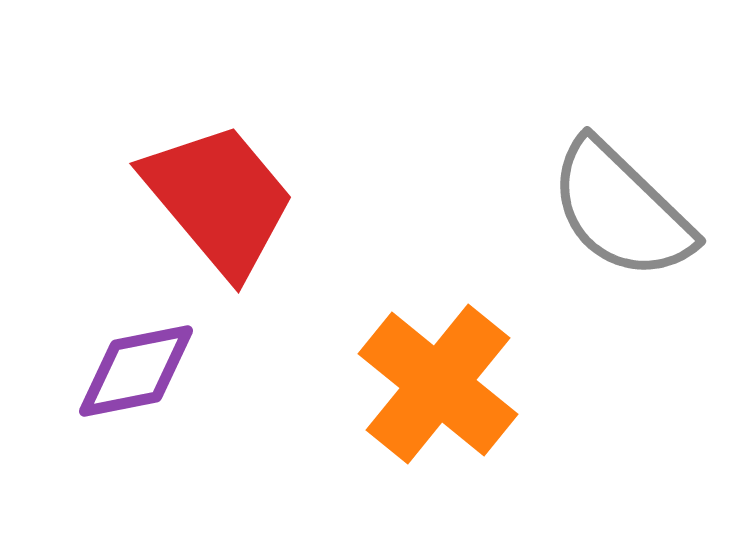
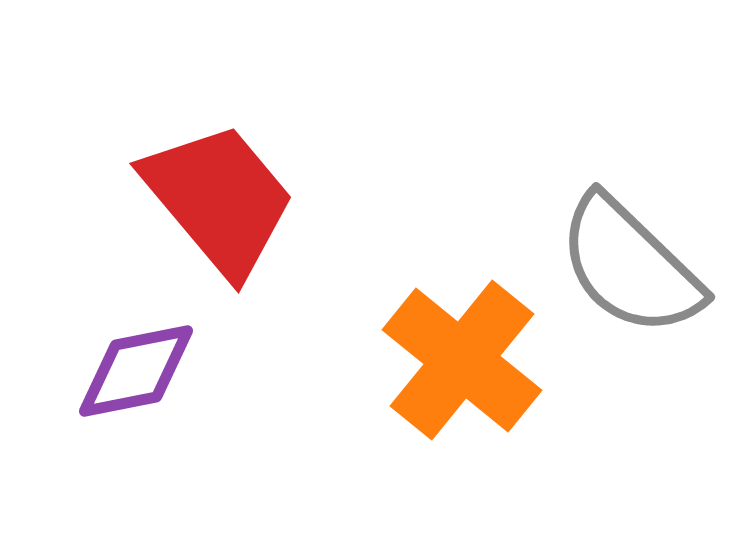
gray semicircle: moved 9 px right, 56 px down
orange cross: moved 24 px right, 24 px up
